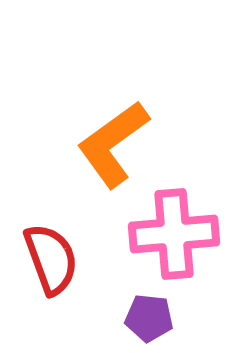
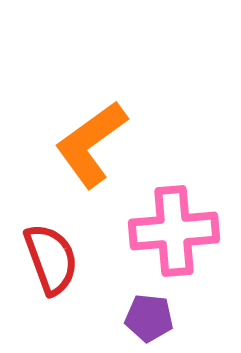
orange L-shape: moved 22 px left
pink cross: moved 3 px up
